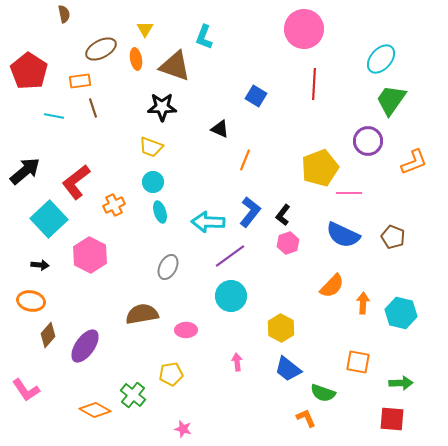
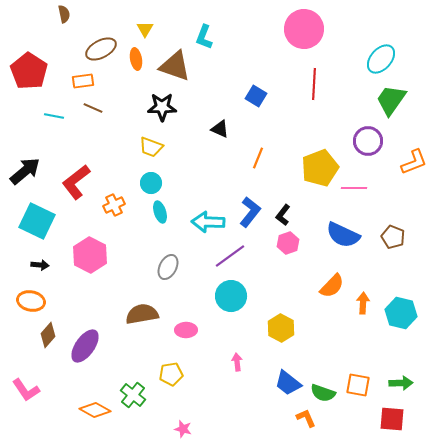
orange rectangle at (80, 81): moved 3 px right
brown line at (93, 108): rotated 48 degrees counterclockwise
orange line at (245, 160): moved 13 px right, 2 px up
cyan circle at (153, 182): moved 2 px left, 1 px down
pink line at (349, 193): moved 5 px right, 5 px up
cyan square at (49, 219): moved 12 px left, 2 px down; rotated 21 degrees counterclockwise
orange square at (358, 362): moved 23 px down
blue trapezoid at (288, 369): moved 14 px down
